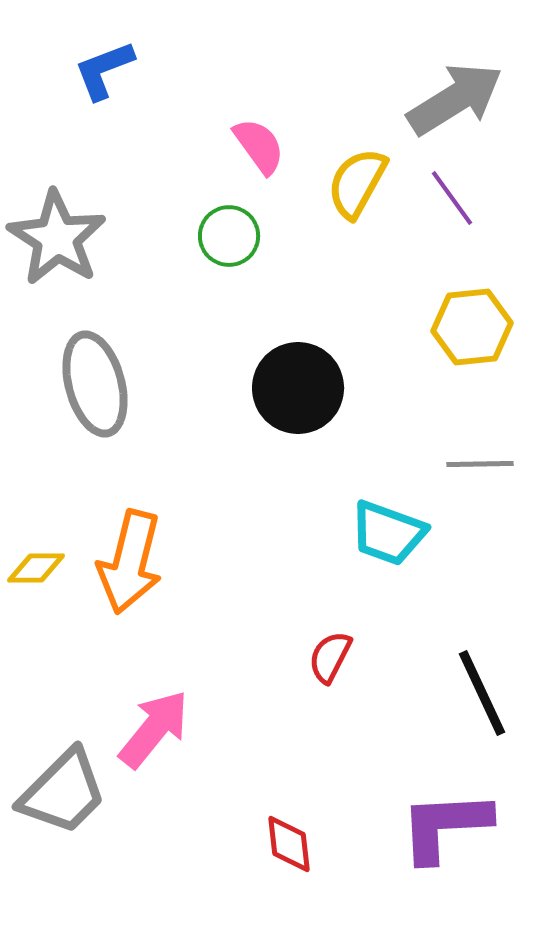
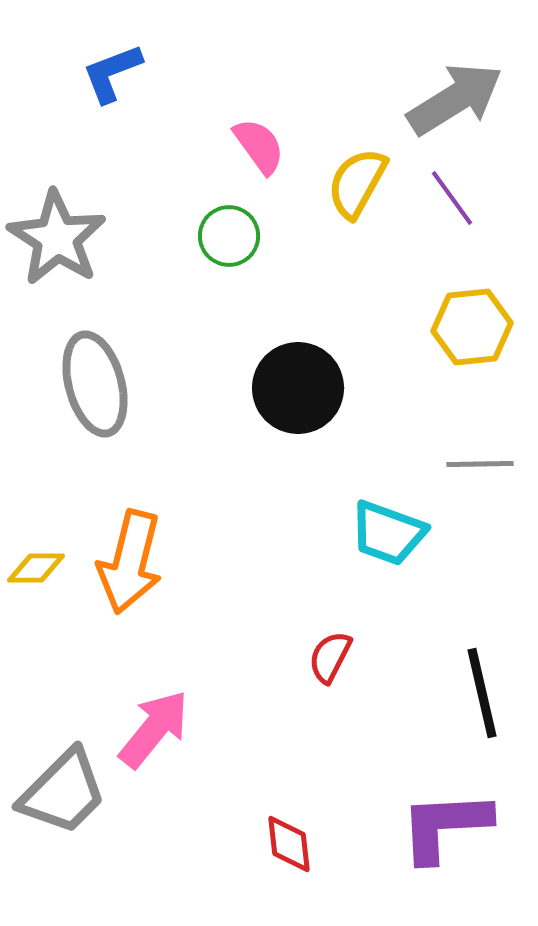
blue L-shape: moved 8 px right, 3 px down
black line: rotated 12 degrees clockwise
